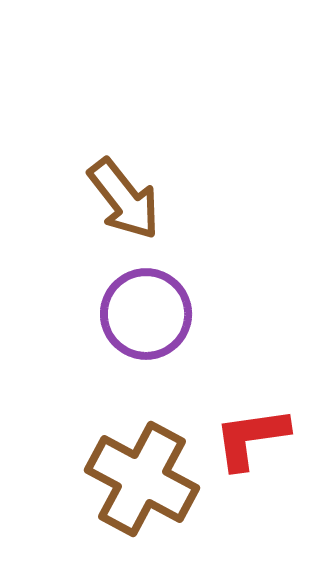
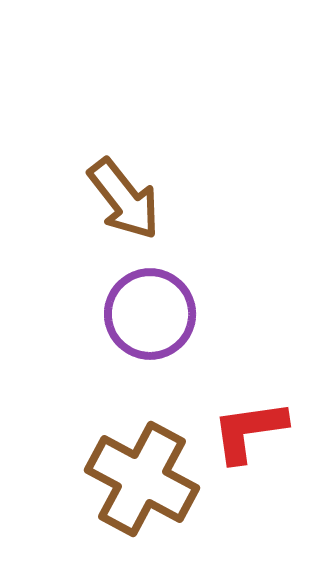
purple circle: moved 4 px right
red L-shape: moved 2 px left, 7 px up
